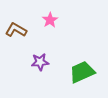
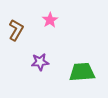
brown L-shape: rotated 90 degrees clockwise
green trapezoid: rotated 20 degrees clockwise
